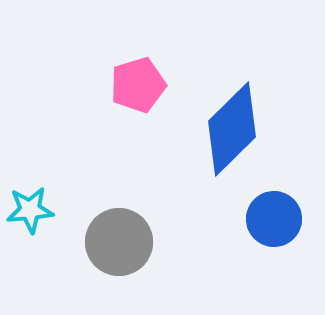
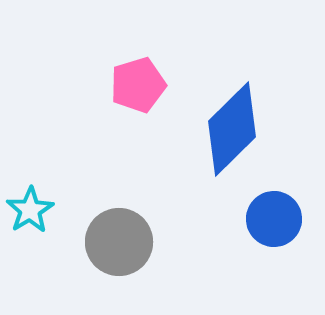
cyan star: rotated 27 degrees counterclockwise
